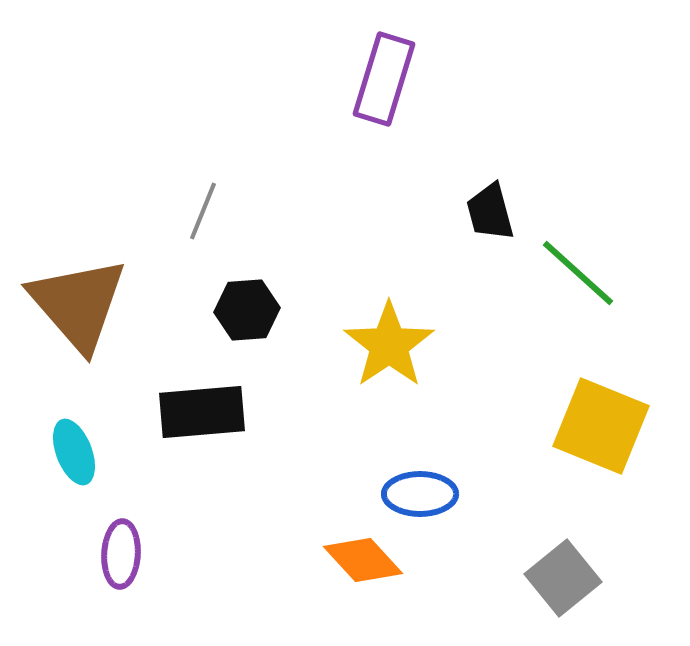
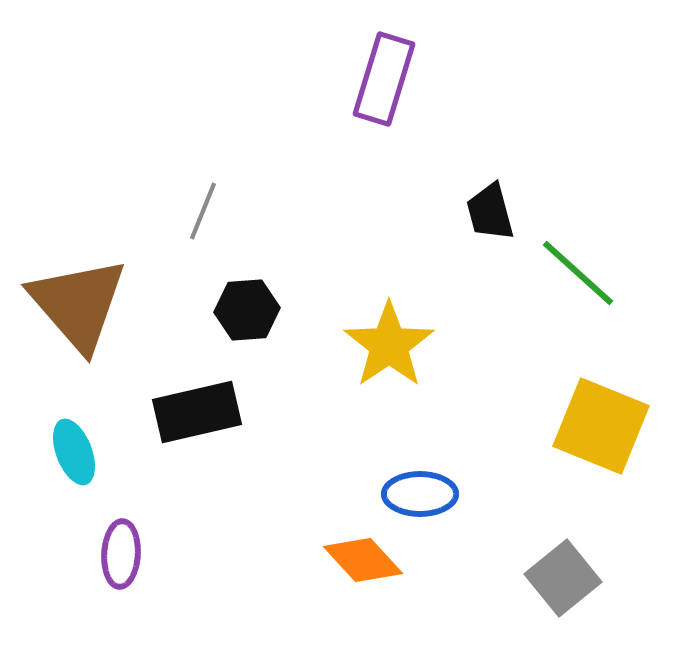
black rectangle: moved 5 px left; rotated 8 degrees counterclockwise
